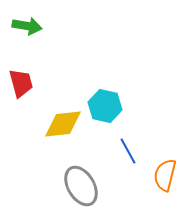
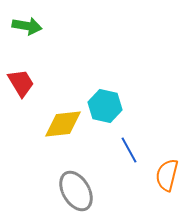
red trapezoid: rotated 16 degrees counterclockwise
blue line: moved 1 px right, 1 px up
orange semicircle: moved 2 px right
gray ellipse: moved 5 px left, 5 px down
